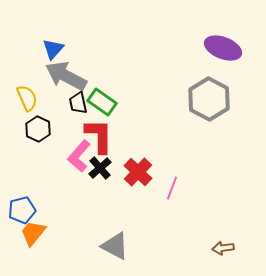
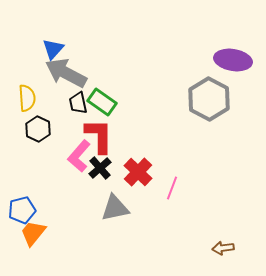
purple ellipse: moved 10 px right, 12 px down; rotated 12 degrees counterclockwise
gray arrow: moved 3 px up
yellow semicircle: rotated 20 degrees clockwise
gray triangle: moved 38 px up; rotated 40 degrees counterclockwise
